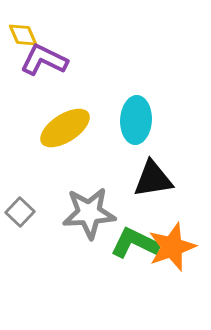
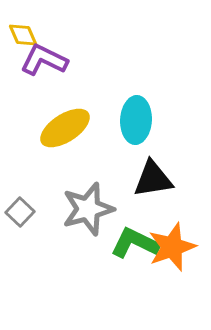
gray star: moved 1 px left, 4 px up; rotated 12 degrees counterclockwise
